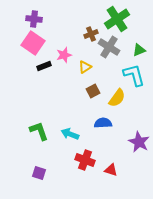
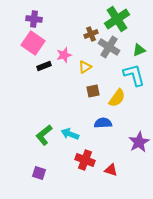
brown square: rotated 16 degrees clockwise
green L-shape: moved 5 px right, 4 px down; rotated 110 degrees counterclockwise
purple star: rotated 15 degrees clockwise
